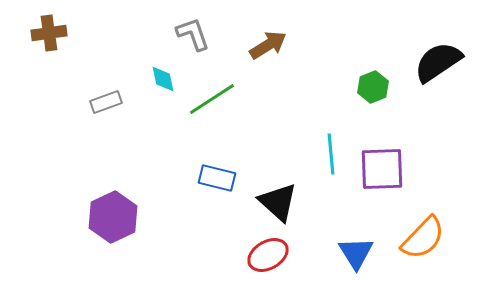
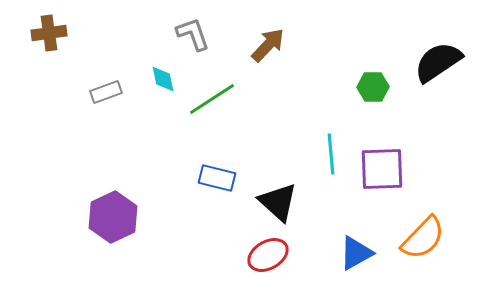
brown arrow: rotated 15 degrees counterclockwise
green hexagon: rotated 20 degrees clockwise
gray rectangle: moved 10 px up
blue triangle: rotated 33 degrees clockwise
